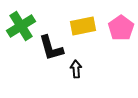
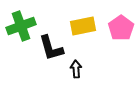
green cross: rotated 12 degrees clockwise
